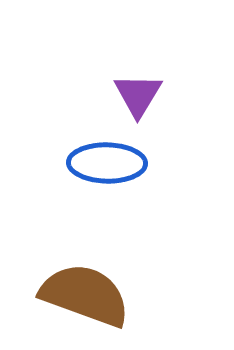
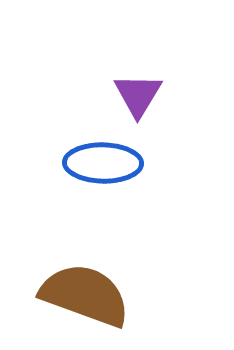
blue ellipse: moved 4 px left
